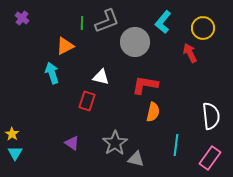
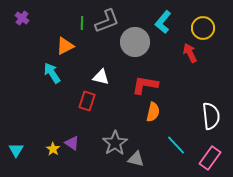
cyan arrow: rotated 15 degrees counterclockwise
yellow star: moved 41 px right, 15 px down
cyan line: rotated 50 degrees counterclockwise
cyan triangle: moved 1 px right, 3 px up
